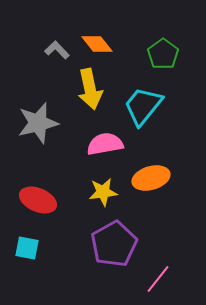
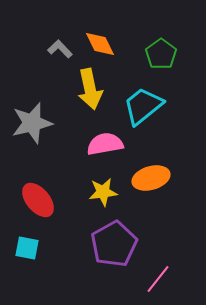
orange diamond: moved 3 px right; rotated 12 degrees clockwise
gray L-shape: moved 3 px right, 1 px up
green pentagon: moved 2 px left
cyan trapezoid: rotated 12 degrees clockwise
gray star: moved 6 px left
red ellipse: rotated 27 degrees clockwise
